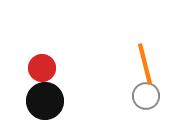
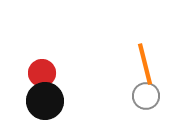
red circle: moved 5 px down
